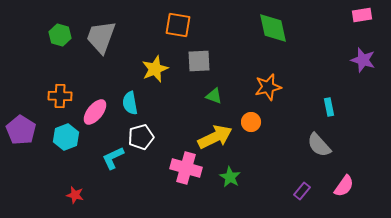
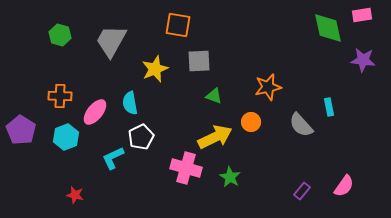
green diamond: moved 55 px right
gray trapezoid: moved 10 px right, 4 px down; rotated 9 degrees clockwise
purple star: rotated 10 degrees counterclockwise
white pentagon: rotated 10 degrees counterclockwise
gray semicircle: moved 18 px left, 20 px up
